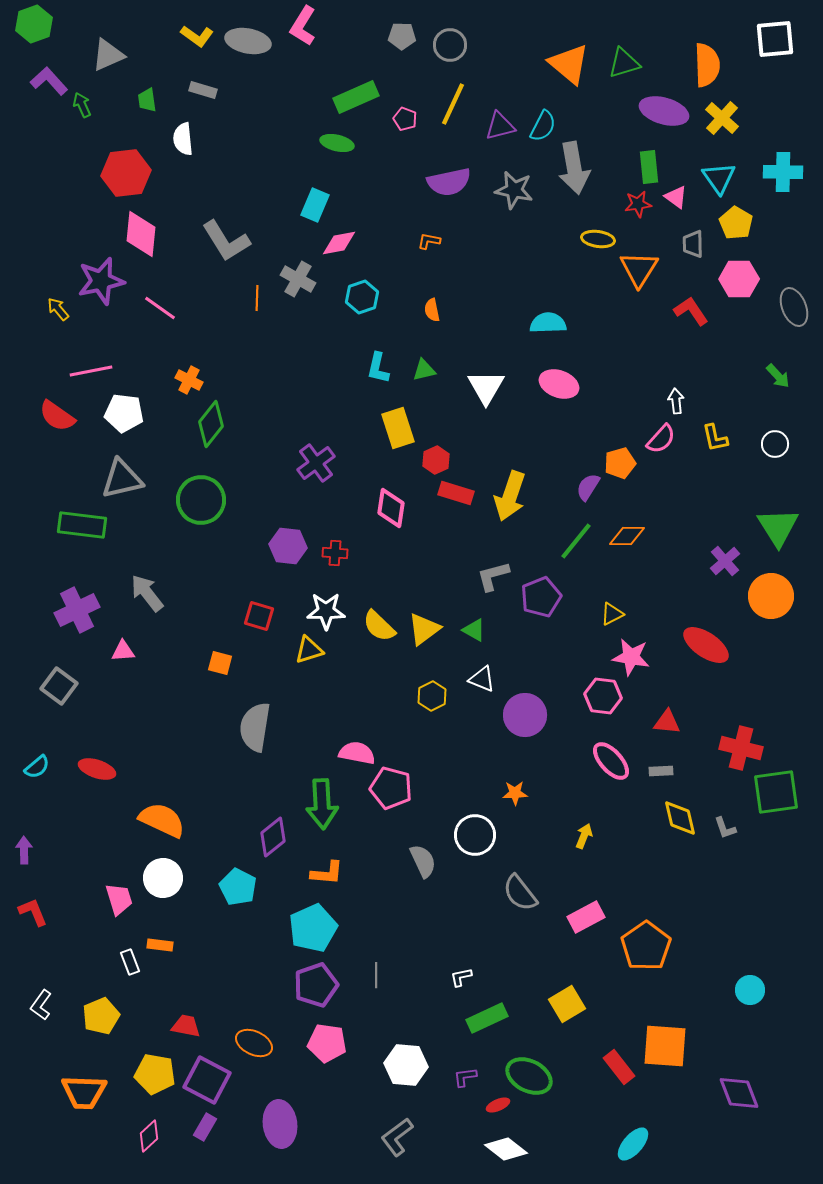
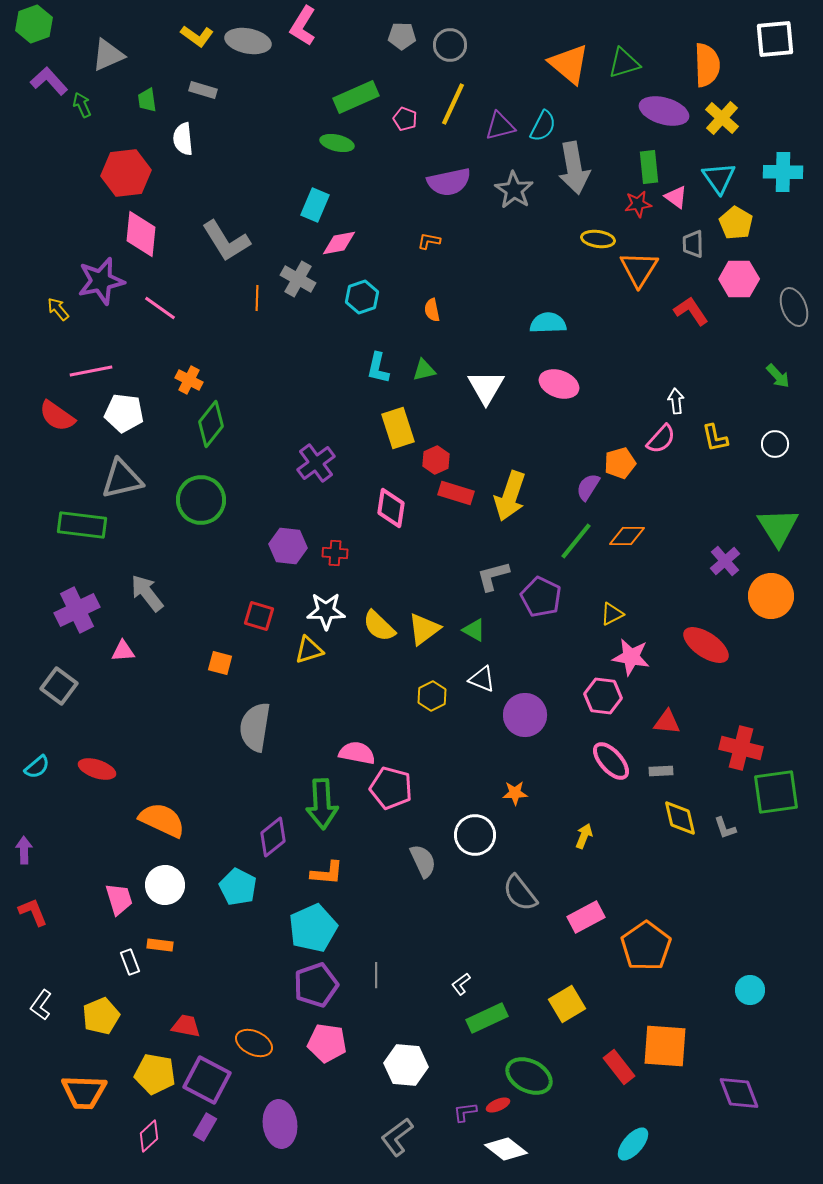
gray star at (514, 190): rotated 21 degrees clockwise
purple pentagon at (541, 597): rotated 24 degrees counterclockwise
white circle at (163, 878): moved 2 px right, 7 px down
white L-shape at (461, 977): moved 7 px down; rotated 25 degrees counterclockwise
purple L-shape at (465, 1077): moved 35 px down
